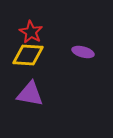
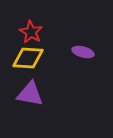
yellow diamond: moved 3 px down
